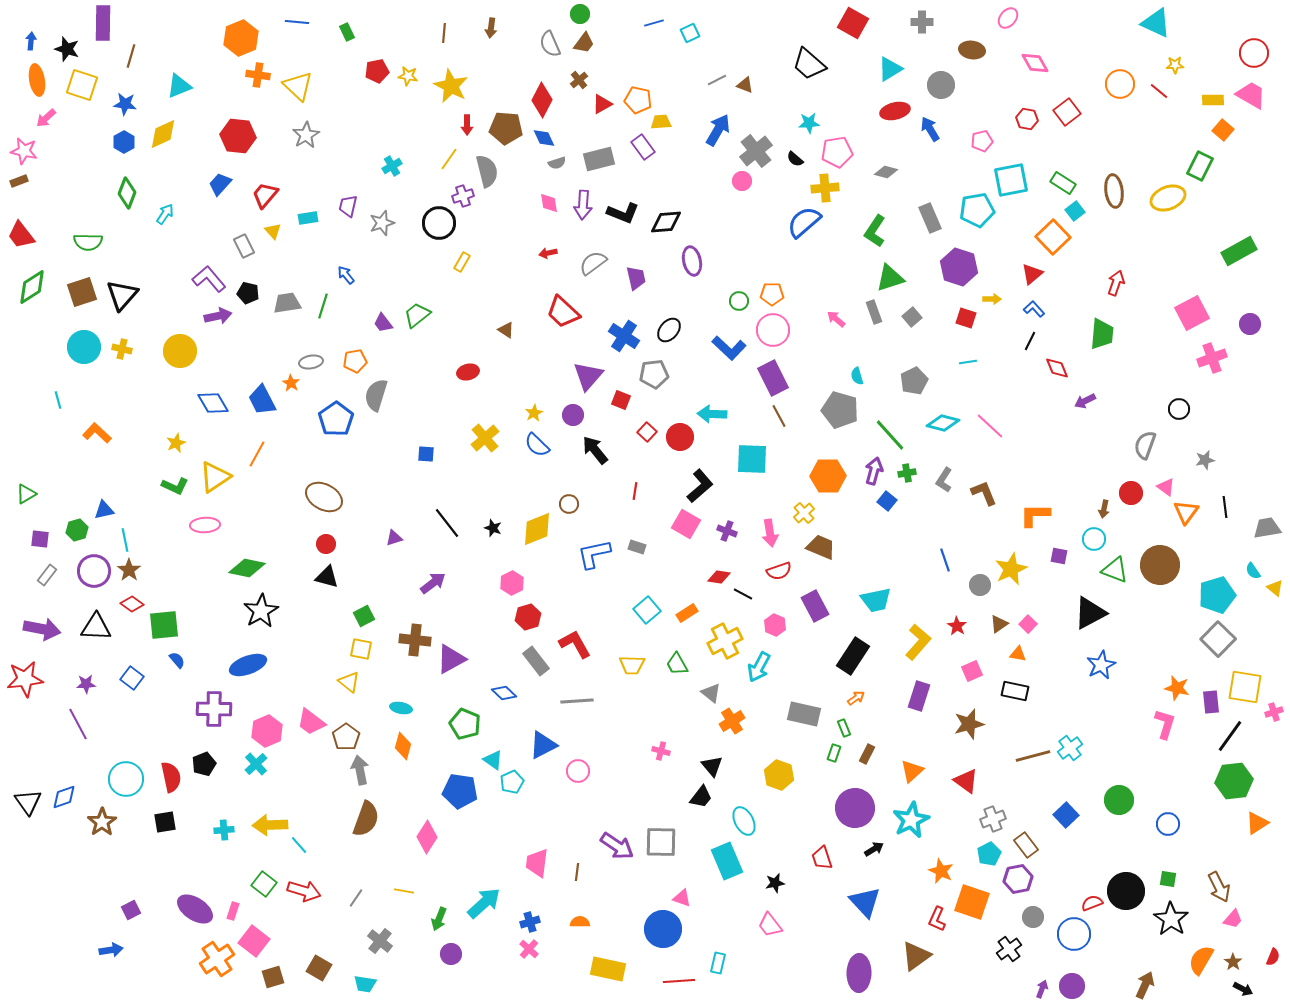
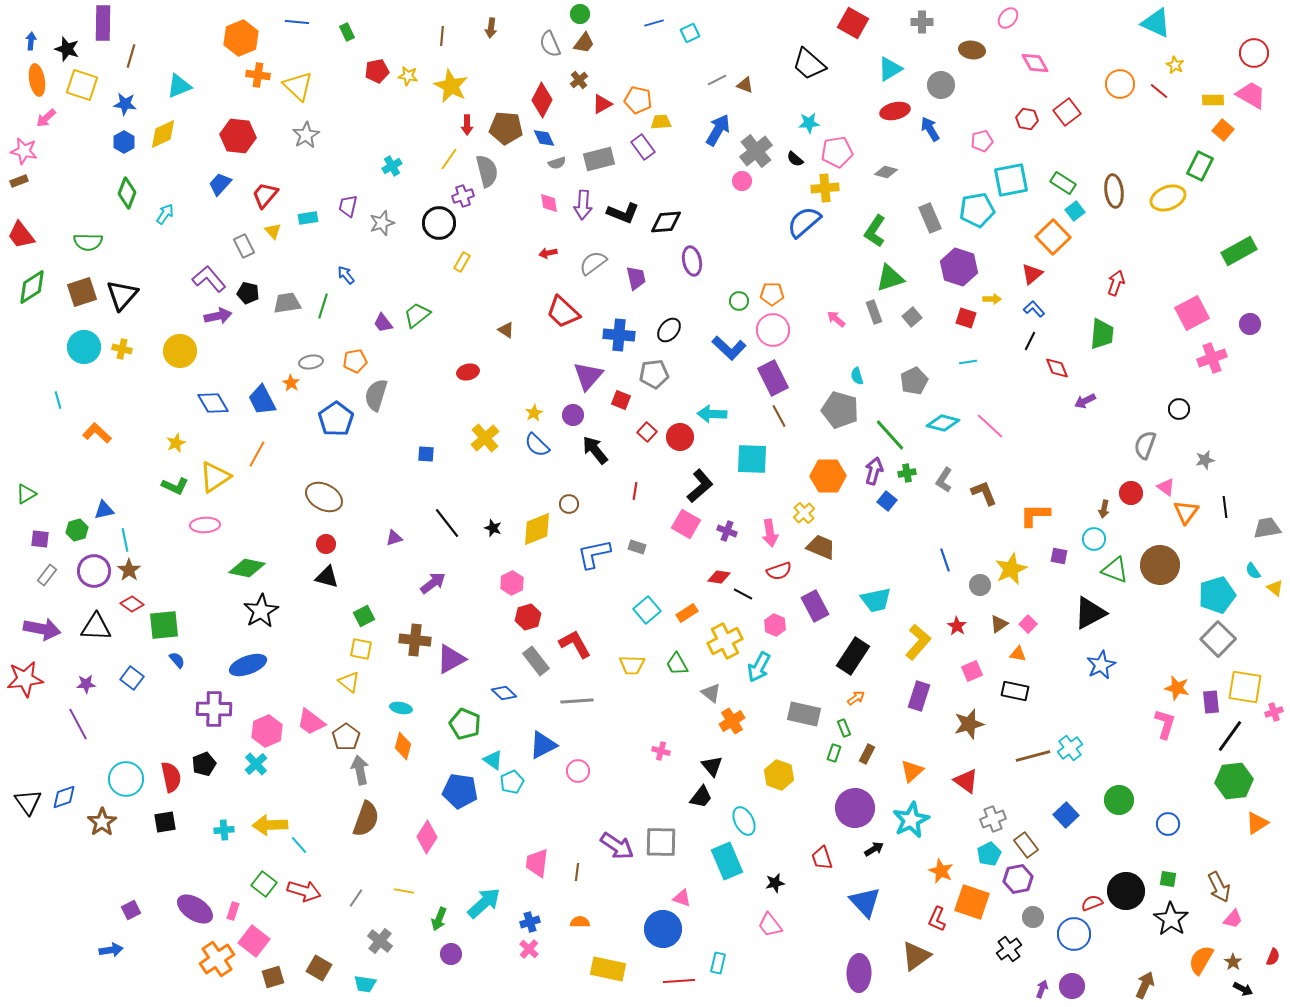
brown line at (444, 33): moved 2 px left, 3 px down
yellow star at (1175, 65): rotated 30 degrees clockwise
blue cross at (624, 336): moved 5 px left, 1 px up; rotated 28 degrees counterclockwise
